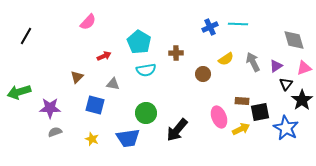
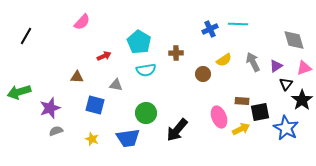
pink semicircle: moved 6 px left
blue cross: moved 2 px down
yellow semicircle: moved 2 px left, 1 px down
brown triangle: rotated 48 degrees clockwise
gray triangle: moved 3 px right, 1 px down
purple star: rotated 20 degrees counterclockwise
gray semicircle: moved 1 px right, 1 px up
